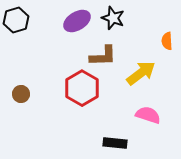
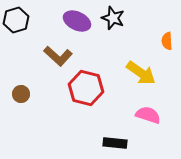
purple ellipse: rotated 56 degrees clockwise
brown L-shape: moved 45 px left; rotated 44 degrees clockwise
yellow arrow: rotated 72 degrees clockwise
red hexagon: moved 4 px right; rotated 16 degrees counterclockwise
